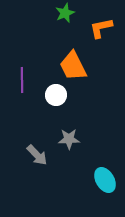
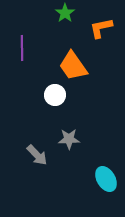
green star: rotated 12 degrees counterclockwise
orange trapezoid: rotated 8 degrees counterclockwise
purple line: moved 32 px up
white circle: moved 1 px left
cyan ellipse: moved 1 px right, 1 px up
